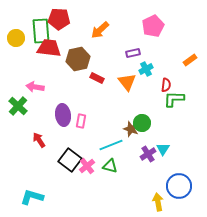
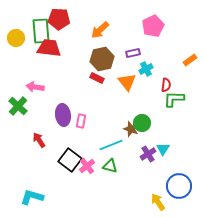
brown hexagon: moved 24 px right
yellow arrow: rotated 24 degrees counterclockwise
